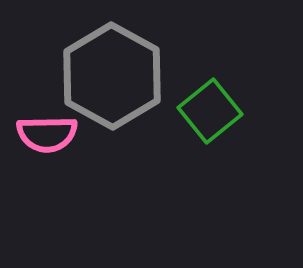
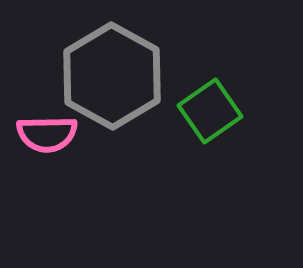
green square: rotated 4 degrees clockwise
